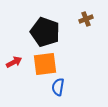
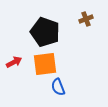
blue semicircle: rotated 30 degrees counterclockwise
